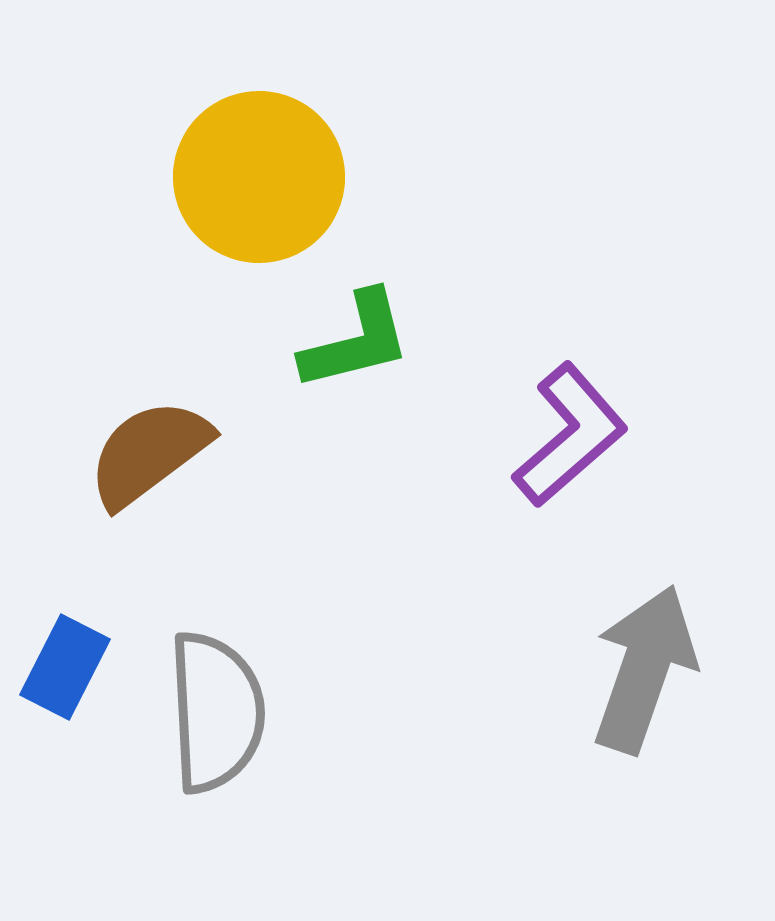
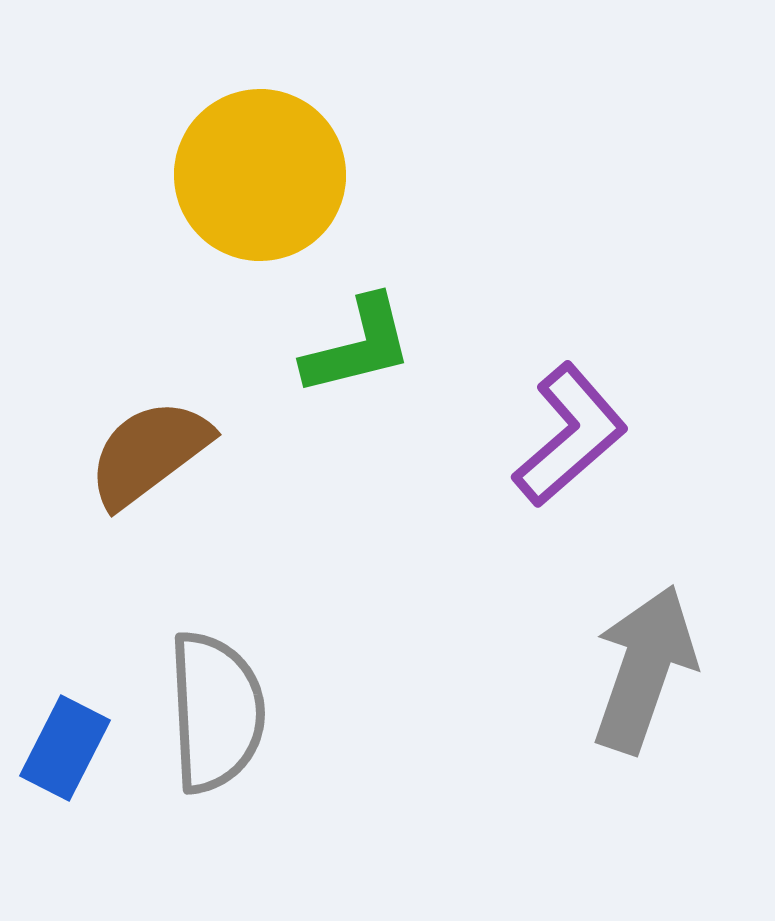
yellow circle: moved 1 px right, 2 px up
green L-shape: moved 2 px right, 5 px down
blue rectangle: moved 81 px down
